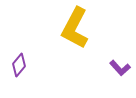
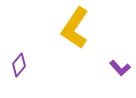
yellow L-shape: rotated 6 degrees clockwise
